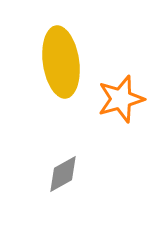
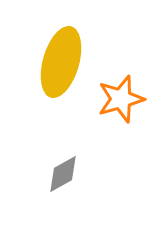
yellow ellipse: rotated 24 degrees clockwise
